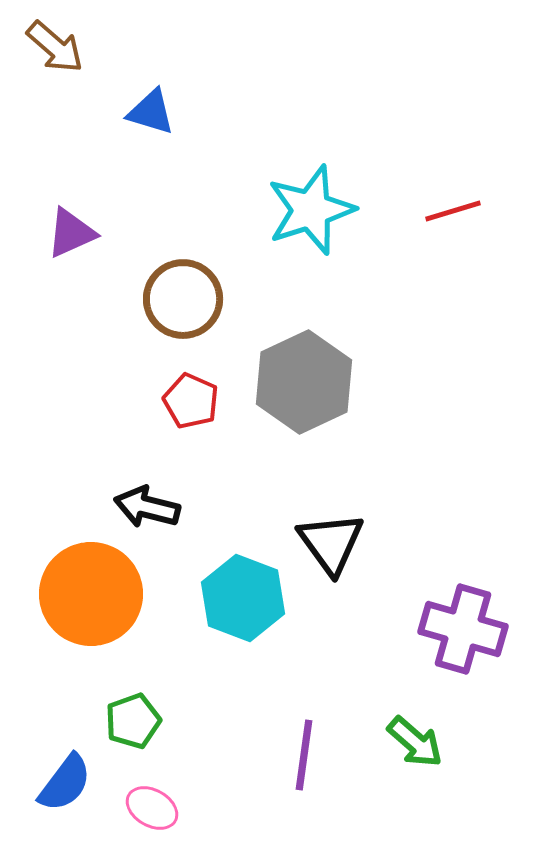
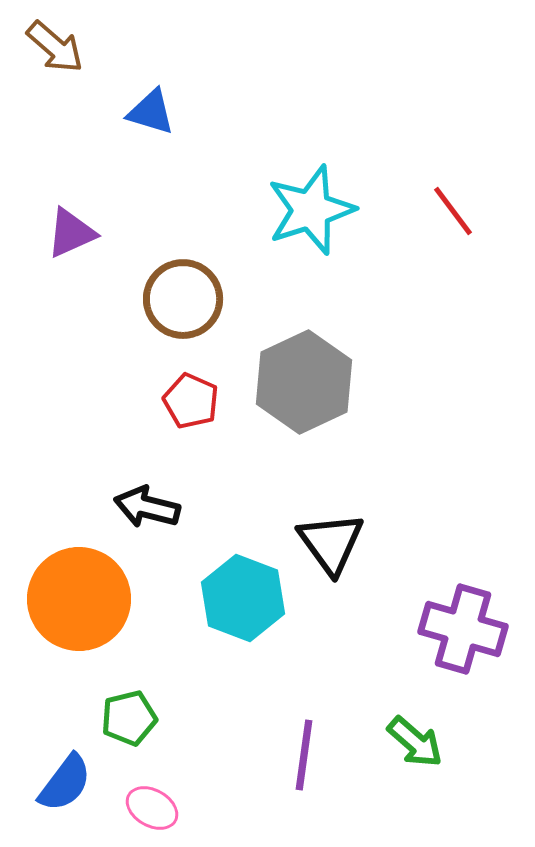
red line: rotated 70 degrees clockwise
orange circle: moved 12 px left, 5 px down
green pentagon: moved 4 px left, 3 px up; rotated 6 degrees clockwise
